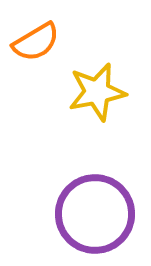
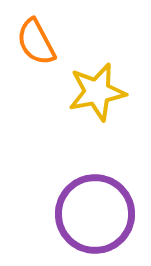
orange semicircle: rotated 93 degrees clockwise
